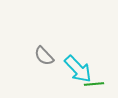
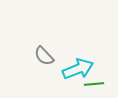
cyan arrow: rotated 68 degrees counterclockwise
